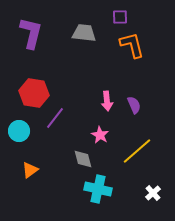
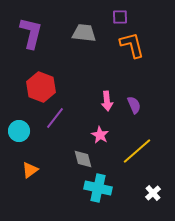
red hexagon: moved 7 px right, 6 px up; rotated 12 degrees clockwise
cyan cross: moved 1 px up
